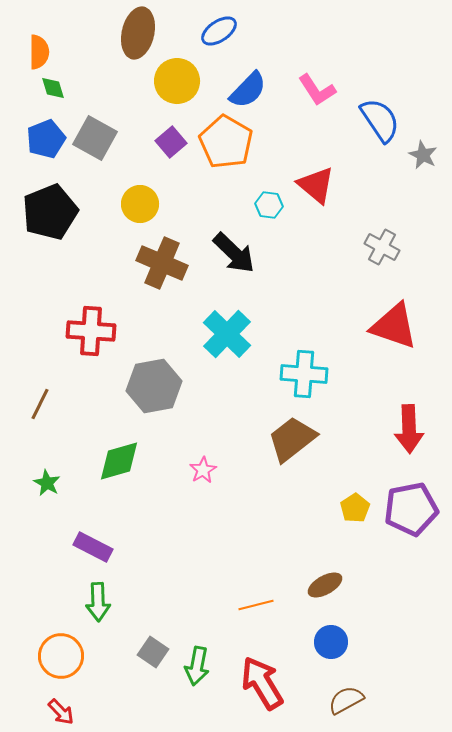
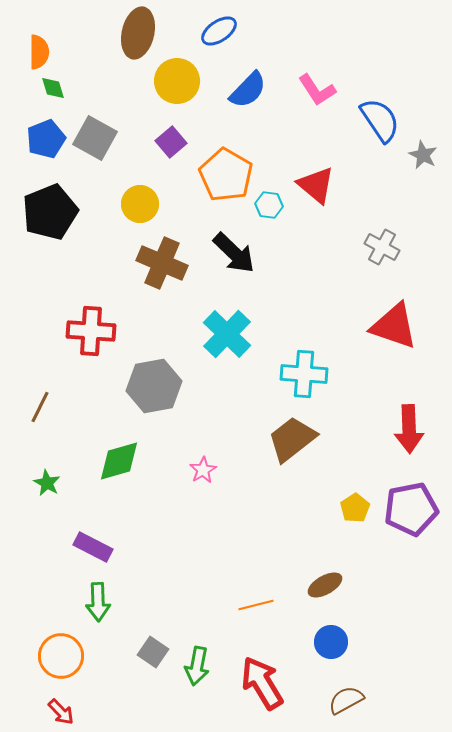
orange pentagon at (226, 142): moved 33 px down
brown line at (40, 404): moved 3 px down
